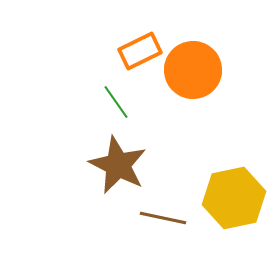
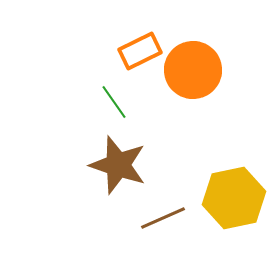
green line: moved 2 px left
brown star: rotated 8 degrees counterclockwise
brown line: rotated 36 degrees counterclockwise
